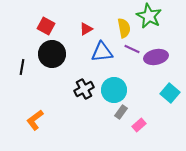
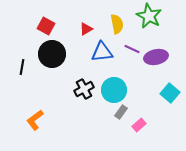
yellow semicircle: moved 7 px left, 4 px up
